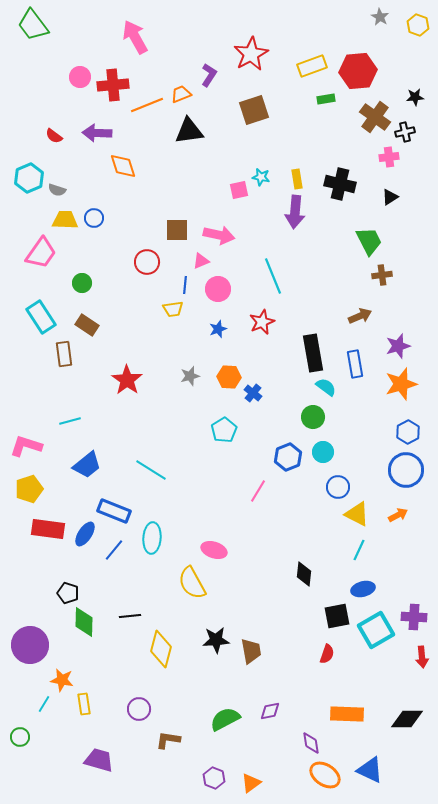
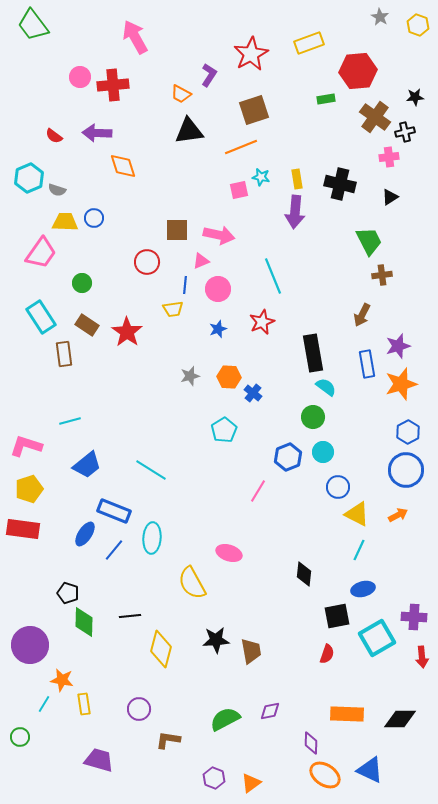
yellow rectangle at (312, 66): moved 3 px left, 23 px up
orange trapezoid at (181, 94): rotated 130 degrees counterclockwise
orange line at (147, 105): moved 94 px right, 42 px down
yellow trapezoid at (65, 220): moved 2 px down
brown arrow at (360, 316): moved 2 px right, 1 px up; rotated 140 degrees clockwise
blue rectangle at (355, 364): moved 12 px right
red star at (127, 380): moved 48 px up
red rectangle at (48, 529): moved 25 px left
pink ellipse at (214, 550): moved 15 px right, 3 px down
cyan square at (376, 630): moved 1 px right, 8 px down
black diamond at (407, 719): moved 7 px left
purple diamond at (311, 743): rotated 10 degrees clockwise
